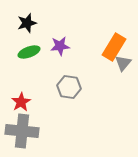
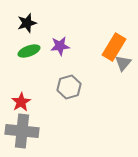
green ellipse: moved 1 px up
gray hexagon: rotated 25 degrees counterclockwise
